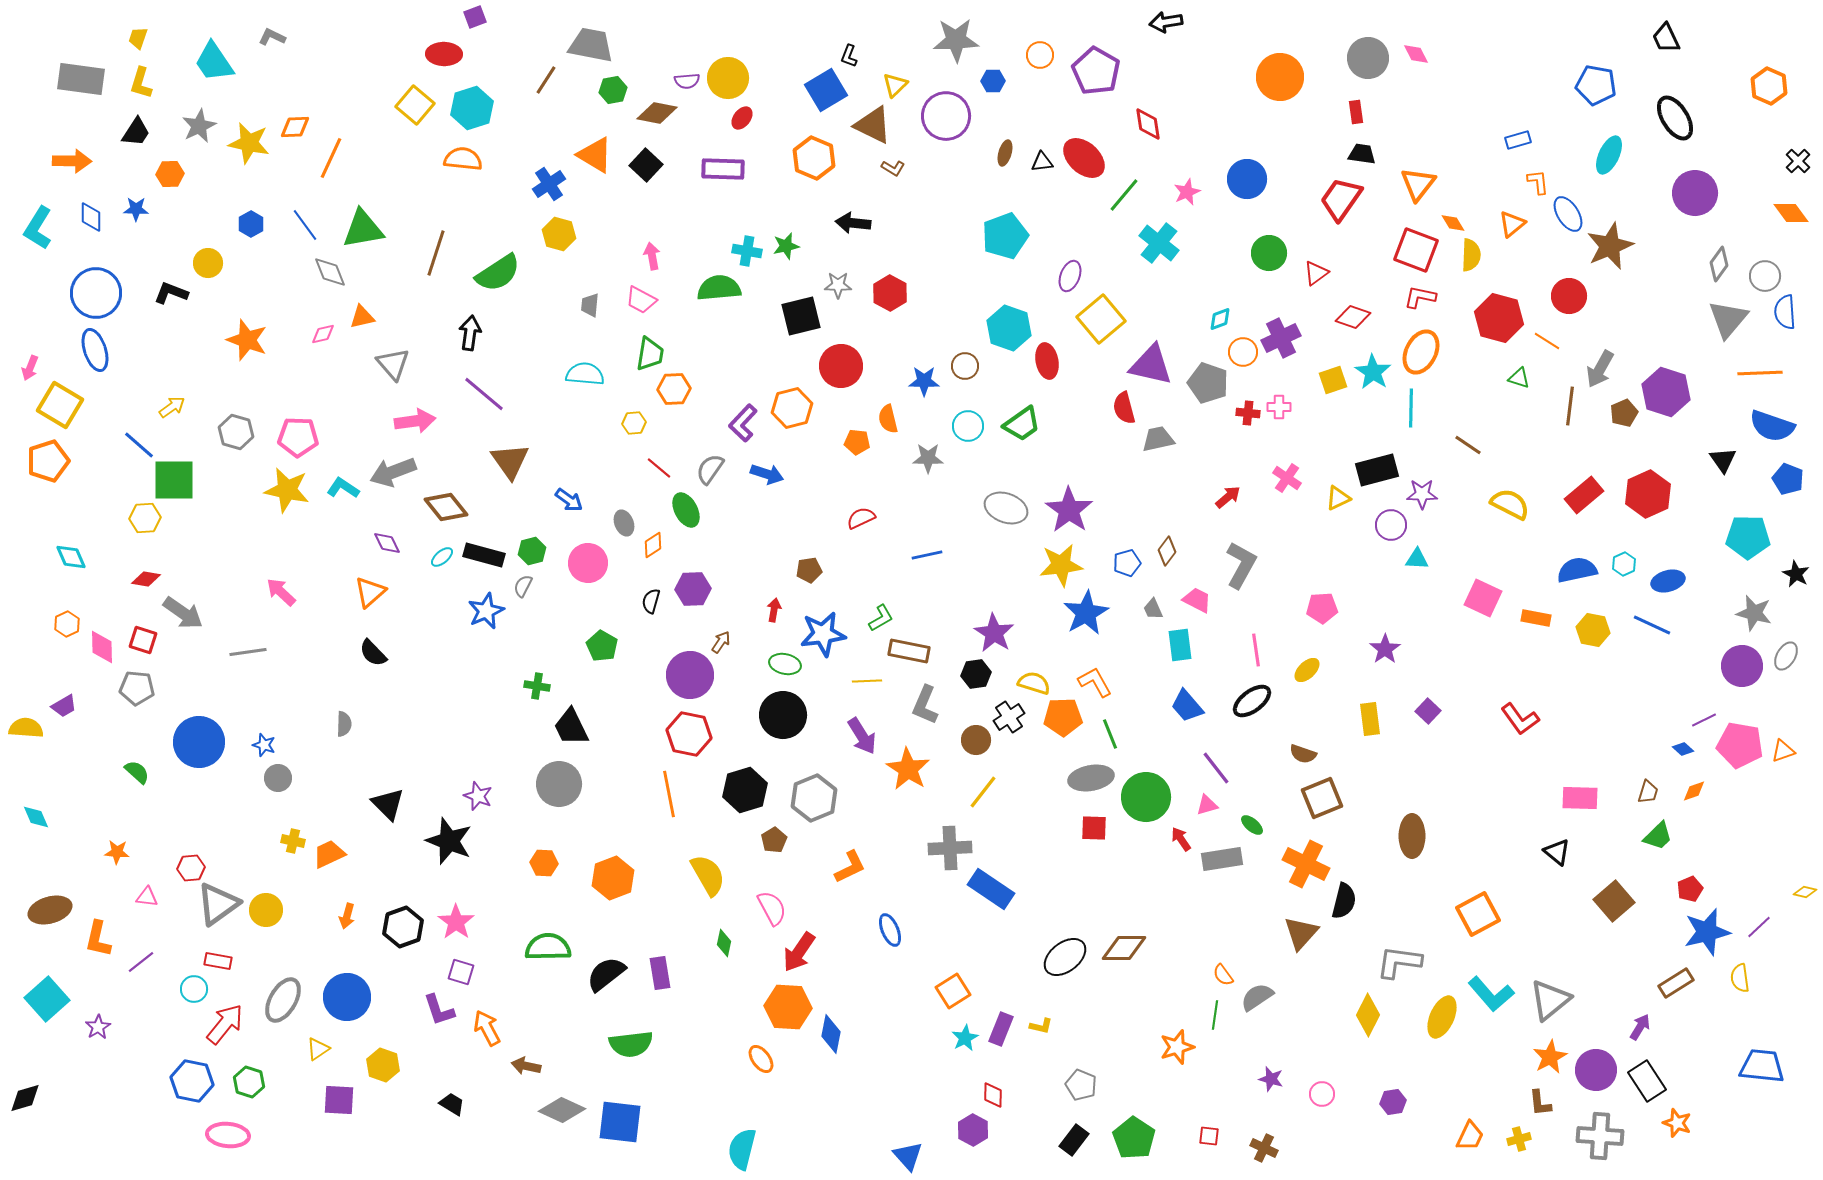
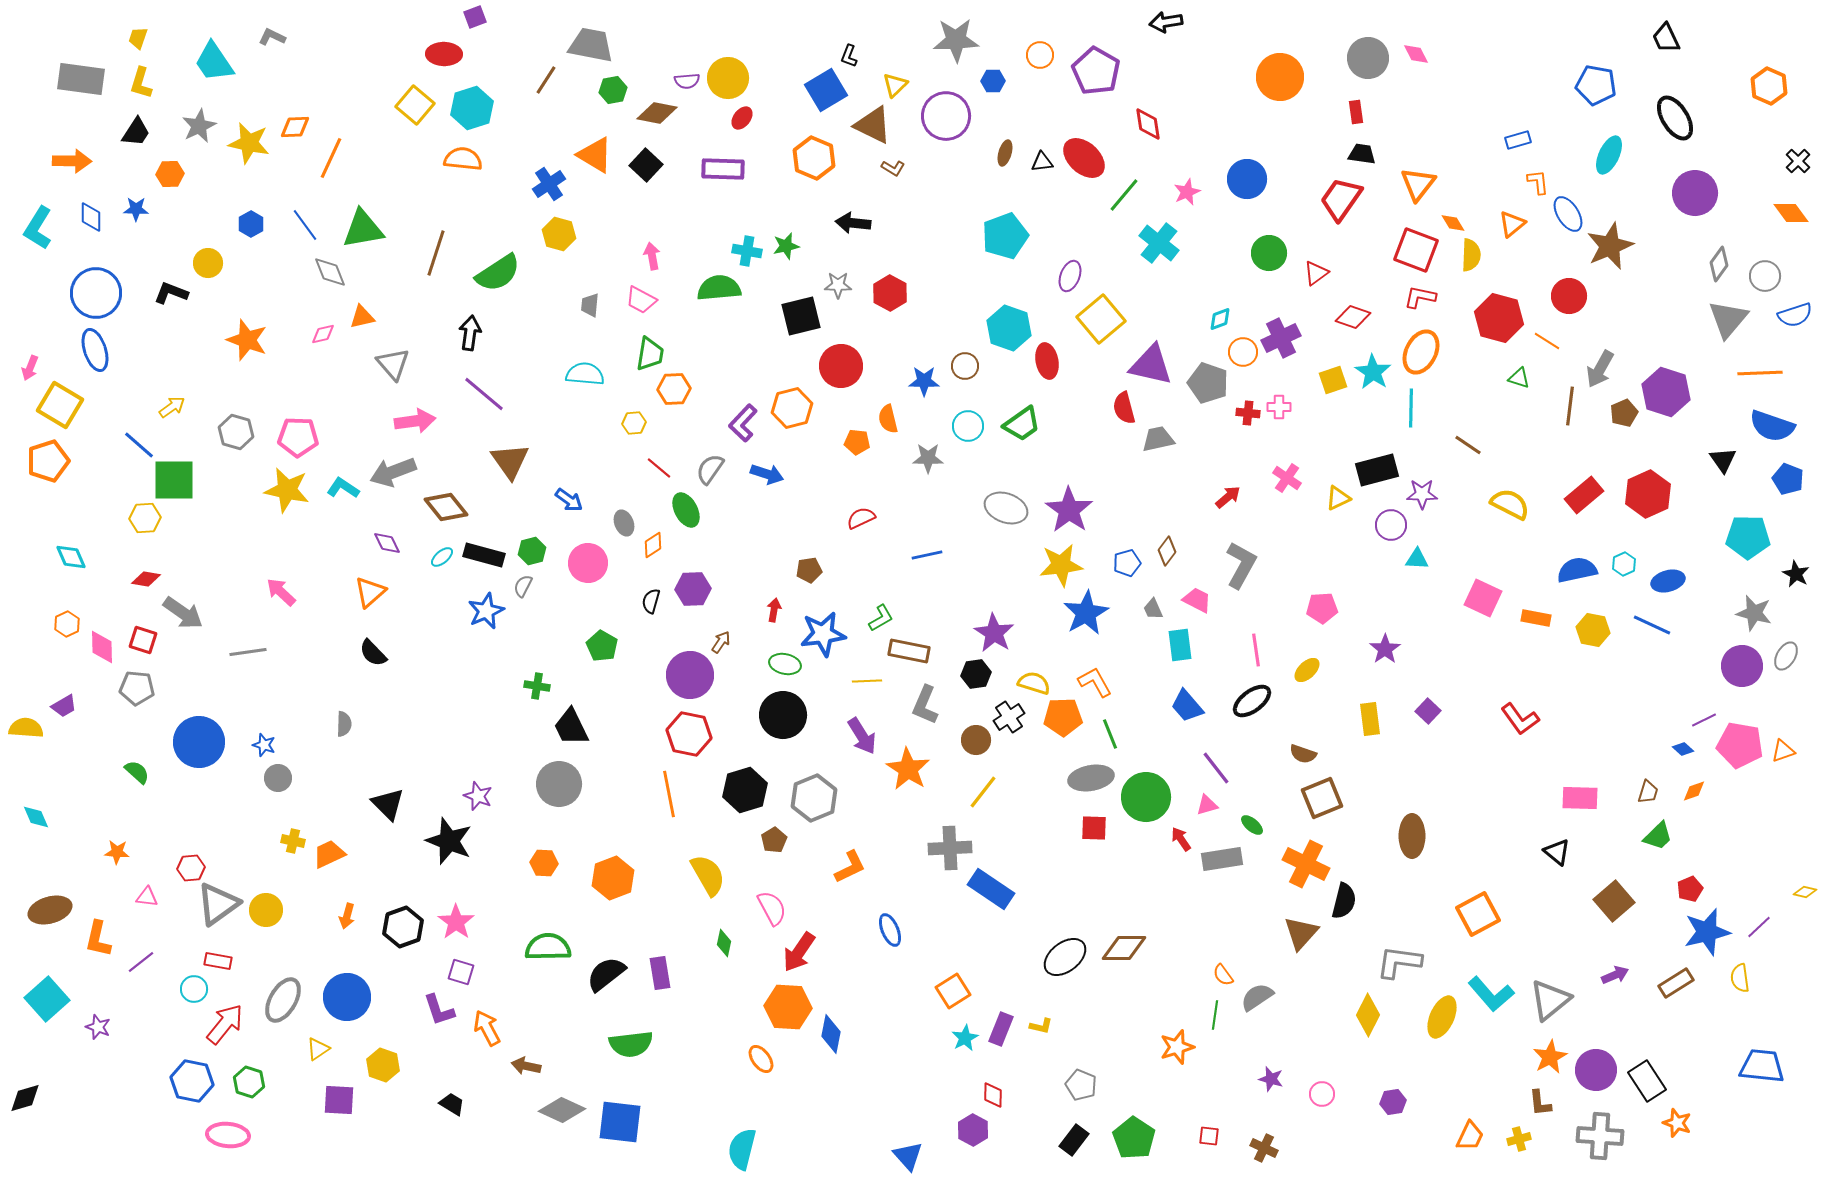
blue semicircle at (1785, 312): moved 10 px right, 3 px down; rotated 104 degrees counterclockwise
purple star at (98, 1027): rotated 20 degrees counterclockwise
purple arrow at (1640, 1027): moved 25 px left, 52 px up; rotated 36 degrees clockwise
